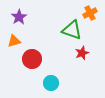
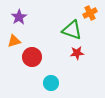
red star: moved 5 px left; rotated 16 degrees clockwise
red circle: moved 2 px up
